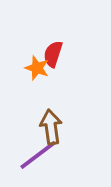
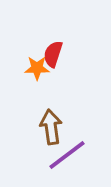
orange star: rotated 20 degrees counterclockwise
purple line: moved 29 px right
